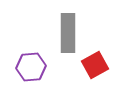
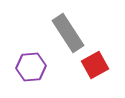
gray rectangle: rotated 33 degrees counterclockwise
